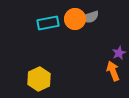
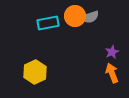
orange circle: moved 3 px up
purple star: moved 7 px left, 1 px up
orange arrow: moved 1 px left, 2 px down
yellow hexagon: moved 4 px left, 7 px up
